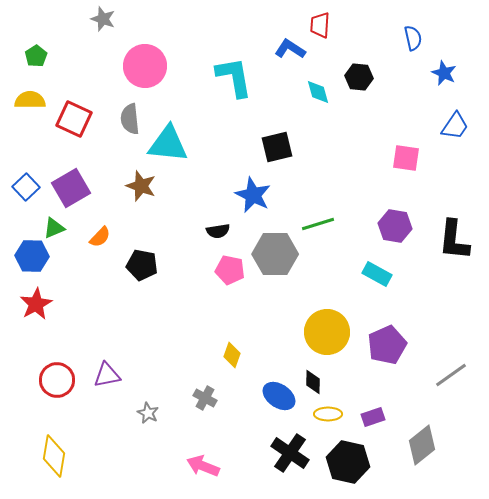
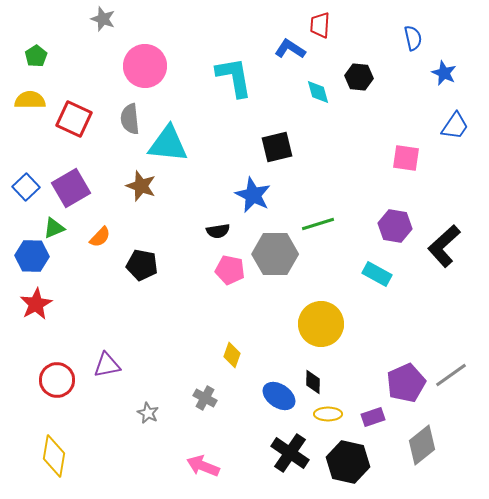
black L-shape at (454, 240): moved 10 px left, 6 px down; rotated 42 degrees clockwise
yellow circle at (327, 332): moved 6 px left, 8 px up
purple pentagon at (387, 345): moved 19 px right, 38 px down
purple triangle at (107, 375): moved 10 px up
